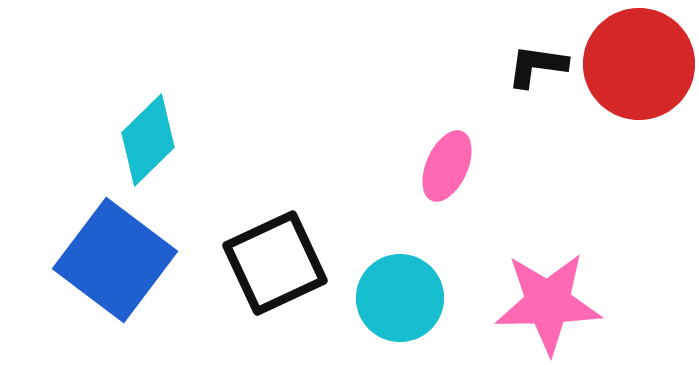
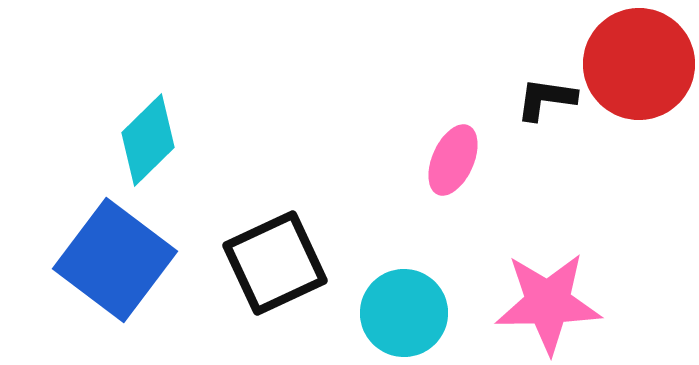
black L-shape: moved 9 px right, 33 px down
pink ellipse: moved 6 px right, 6 px up
cyan circle: moved 4 px right, 15 px down
